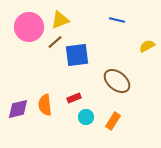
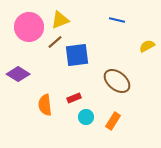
purple diamond: moved 35 px up; rotated 45 degrees clockwise
